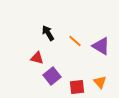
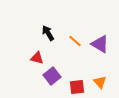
purple triangle: moved 1 px left, 2 px up
